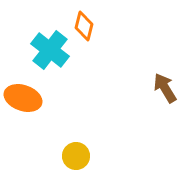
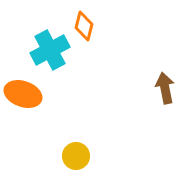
cyan cross: rotated 24 degrees clockwise
brown arrow: rotated 20 degrees clockwise
orange ellipse: moved 4 px up
